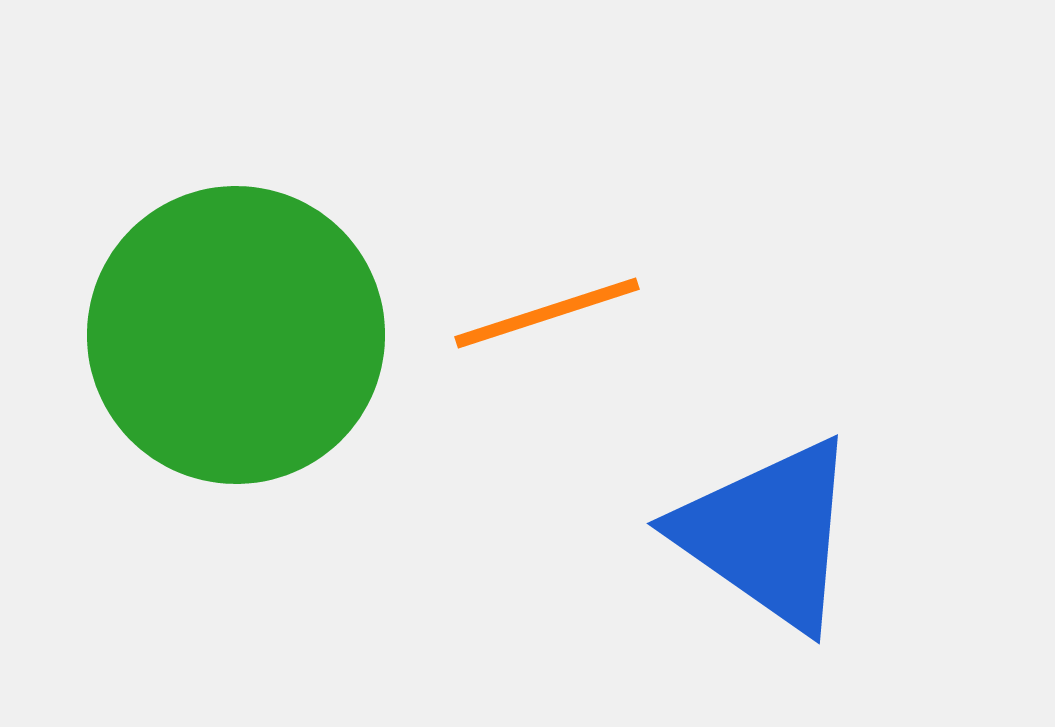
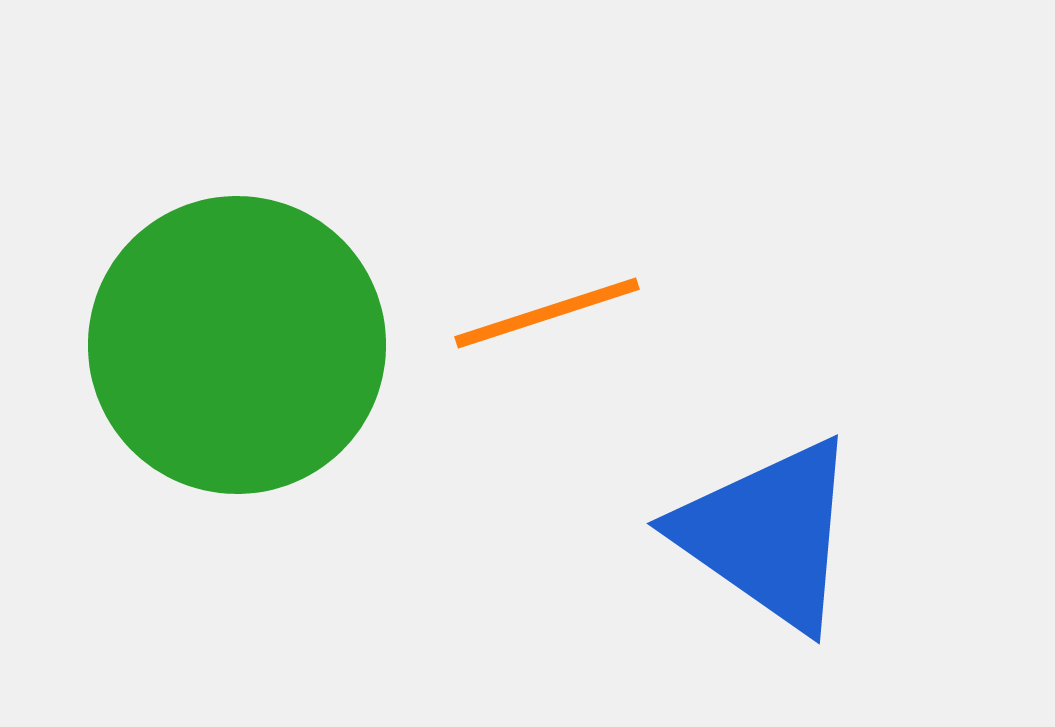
green circle: moved 1 px right, 10 px down
